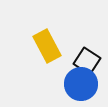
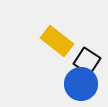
yellow rectangle: moved 10 px right, 5 px up; rotated 24 degrees counterclockwise
